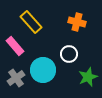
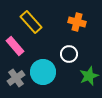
cyan circle: moved 2 px down
green star: moved 1 px right, 1 px up
